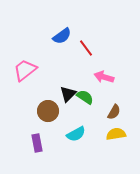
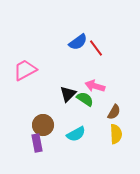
blue semicircle: moved 16 px right, 6 px down
red line: moved 10 px right
pink trapezoid: rotated 10 degrees clockwise
pink arrow: moved 9 px left, 9 px down
green semicircle: moved 2 px down
brown circle: moved 5 px left, 14 px down
yellow semicircle: rotated 96 degrees clockwise
